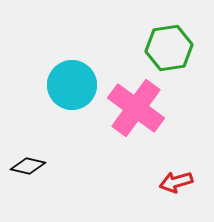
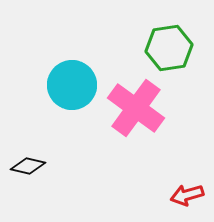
red arrow: moved 11 px right, 13 px down
